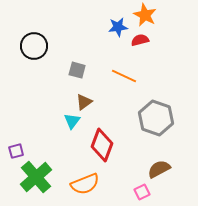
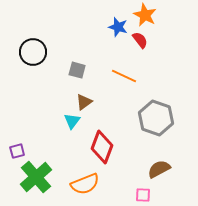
blue star: rotated 24 degrees clockwise
red semicircle: rotated 66 degrees clockwise
black circle: moved 1 px left, 6 px down
red diamond: moved 2 px down
purple square: moved 1 px right
pink square: moved 1 px right, 3 px down; rotated 28 degrees clockwise
